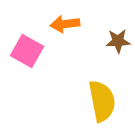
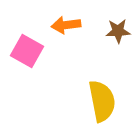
orange arrow: moved 1 px right, 1 px down
brown star: moved 10 px up
